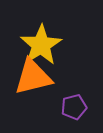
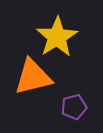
yellow star: moved 16 px right, 8 px up
